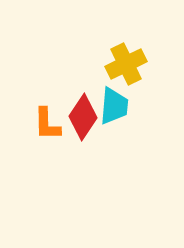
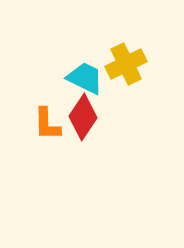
cyan trapezoid: moved 29 px left, 28 px up; rotated 69 degrees counterclockwise
